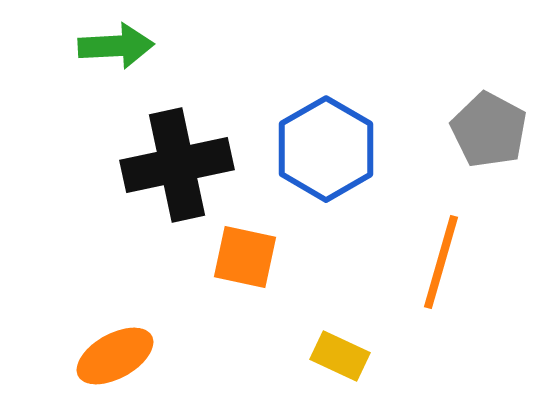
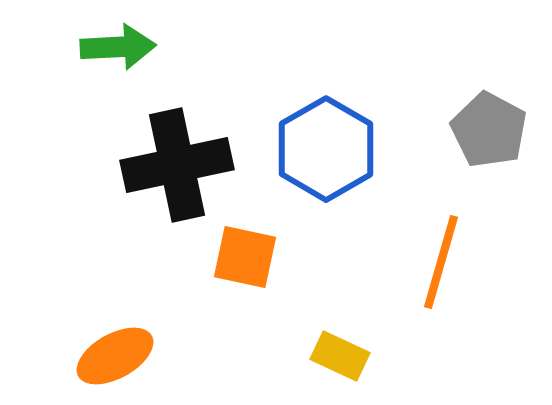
green arrow: moved 2 px right, 1 px down
